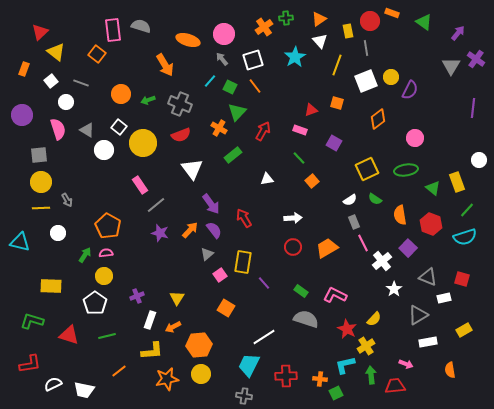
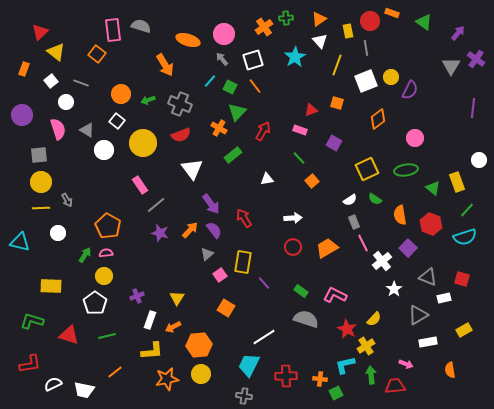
white square at (119, 127): moved 2 px left, 6 px up
orange line at (119, 371): moved 4 px left, 1 px down
